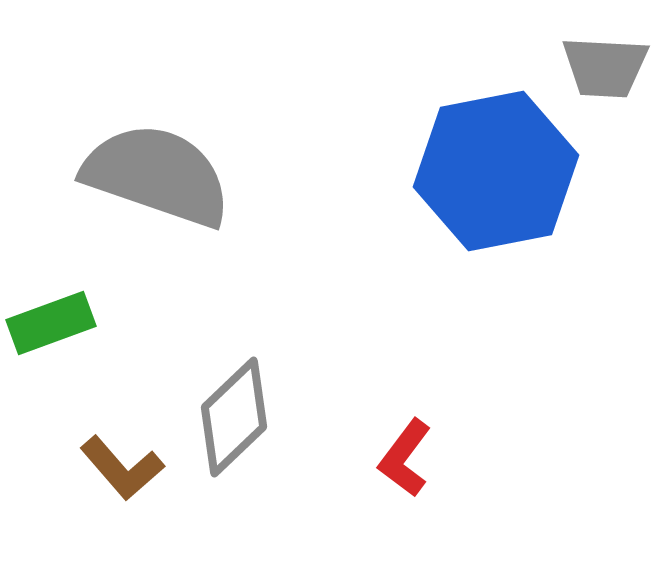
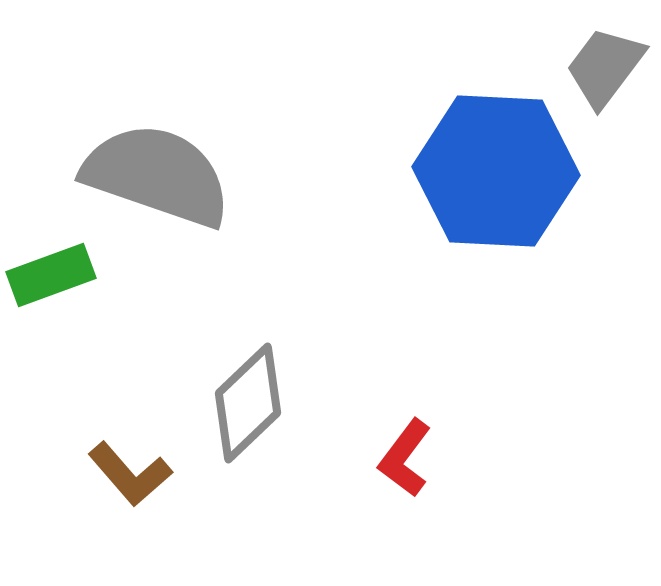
gray trapezoid: rotated 124 degrees clockwise
blue hexagon: rotated 14 degrees clockwise
green rectangle: moved 48 px up
gray diamond: moved 14 px right, 14 px up
brown L-shape: moved 8 px right, 6 px down
